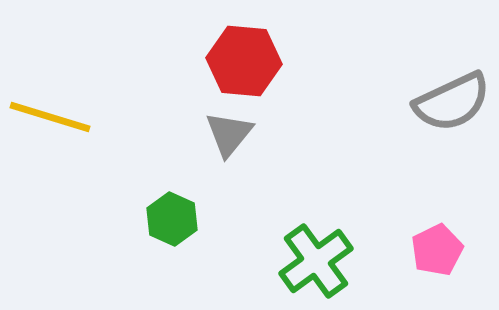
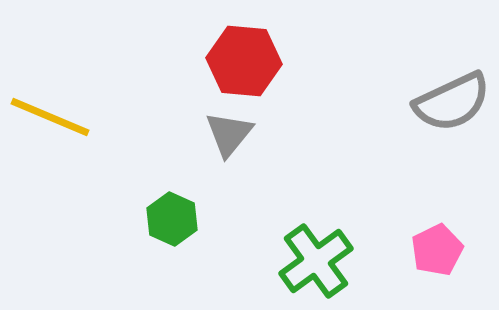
yellow line: rotated 6 degrees clockwise
